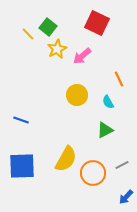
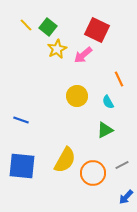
red square: moved 7 px down
yellow line: moved 2 px left, 9 px up
pink arrow: moved 1 px right, 1 px up
yellow circle: moved 1 px down
yellow semicircle: moved 1 px left, 1 px down
blue square: rotated 8 degrees clockwise
